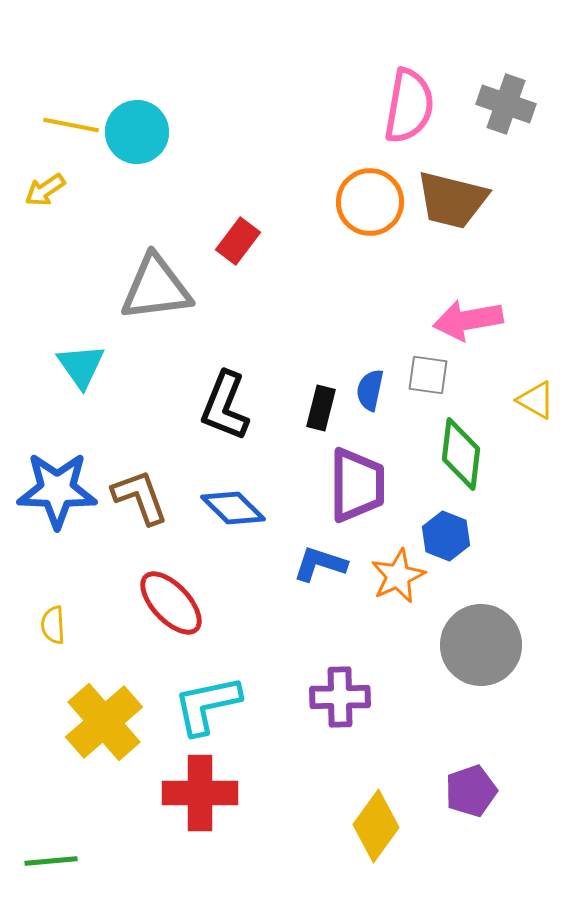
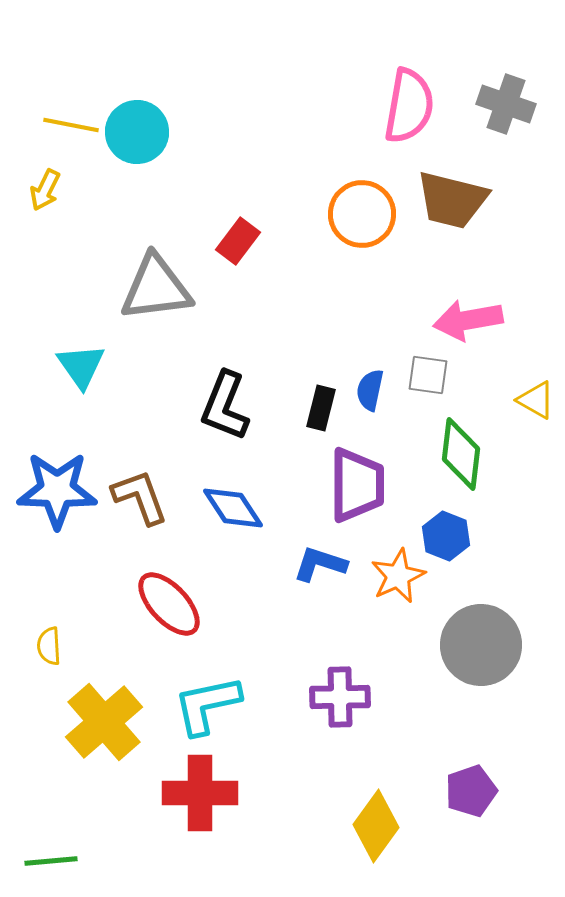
yellow arrow: rotated 30 degrees counterclockwise
orange circle: moved 8 px left, 12 px down
blue diamond: rotated 12 degrees clockwise
red ellipse: moved 2 px left, 1 px down
yellow semicircle: moved 4 px left, 21 px down
